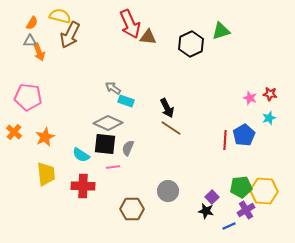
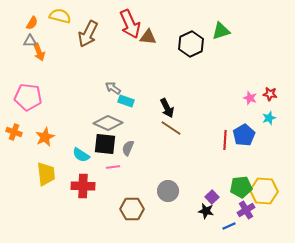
brown arrow: moved 18 px right, 1 px up
orange cross: rotated 21 degrees counterclockwise
